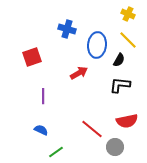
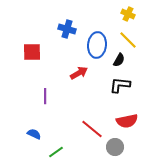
red square: moved 5 px up; rotated 18 degrees clockwise
purple line: moved 2 px right
blue semicircle: moved 7 px left, 4 px down
